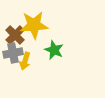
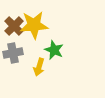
brown cross: moved 1 px left, 9 px up
yellow arrow: moved 14 px right, 6 px down
